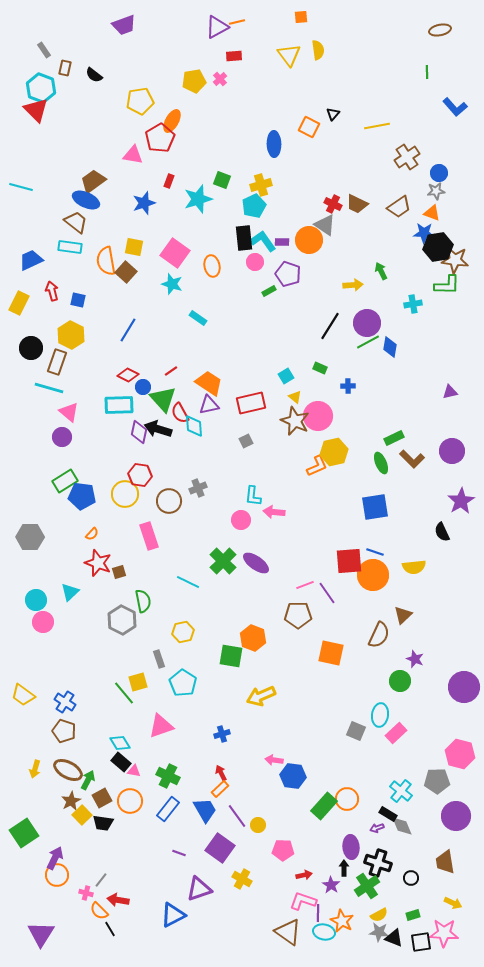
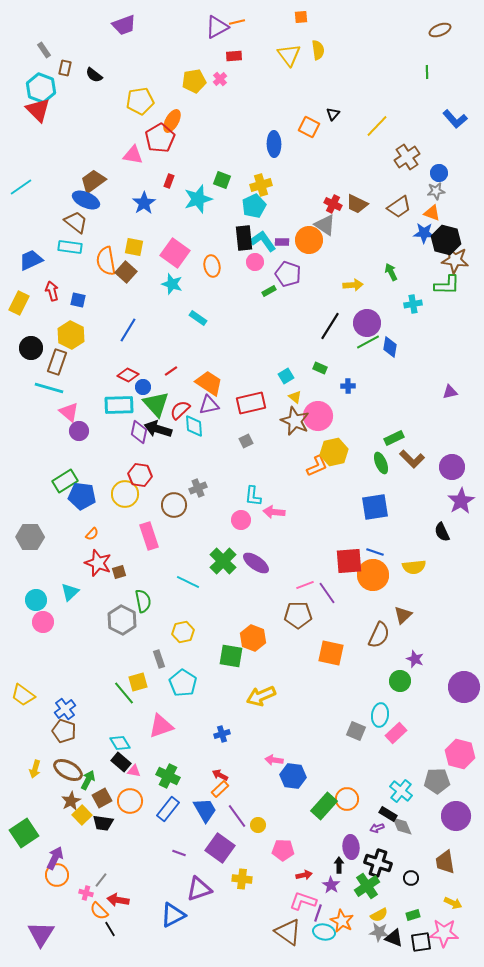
brown ellipse at (440, 30): rotated 10 degrees counterclockwise
blue L-shape at (455, 107): moved 12 px down
red triangle at (36, 110): moved 2 px right
yellow line at (377, 126): rotated 35 degrees counterclockwise
cyan line at (21, 187): rotated 50 degrees counterclockwise
blue star at (144, 203): rotated 15 degrees counterclockwise
black hexagon at (438, 247): moved 8 px right, 7 px up; rotated 24 degrees clockwise
green arrow at (381, 271): moved 10 px right, 1 px down
green triangle at (163, 399): moved 7 px left, 5 px down
red semicircle at (180, 413): moved 3 px up; rotated 75 degrees clockwise
purple circle at (62, 437): moved 17 px right, 6 px up
purple circle at (452, 451): moved 16 px down
brown circle at (169, 501): moved 5 px right, 4 px down
blue cross at (65, 702): moved 7 px down; rotated 20 degrees clockwise
red arrow at (221, 773): moved 1 px left, 2 px down; rotated 35 degrees counterclockwise
black arrow at (344, 868): moved 5 px left, 3 px up
yellow cross at (242, 879): rotated 24 degrees counterclockwise
purple line at (318, 913): rotated 18 degrees clockwise
